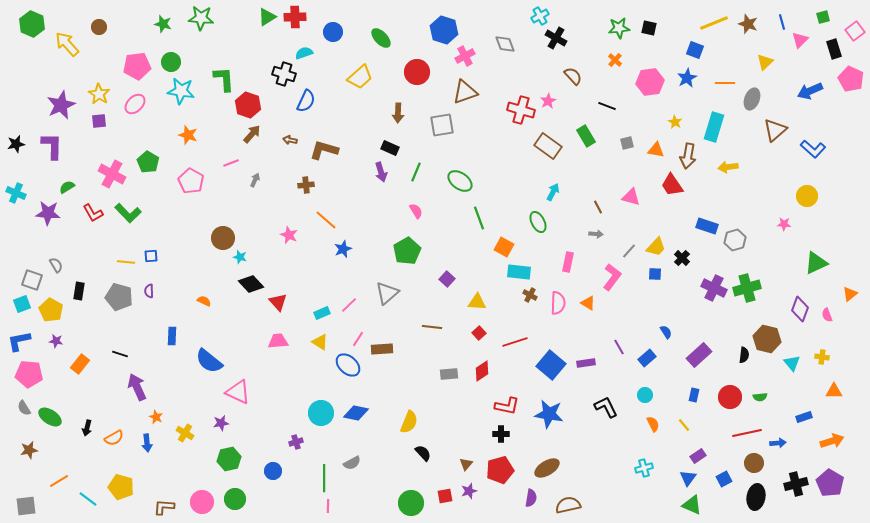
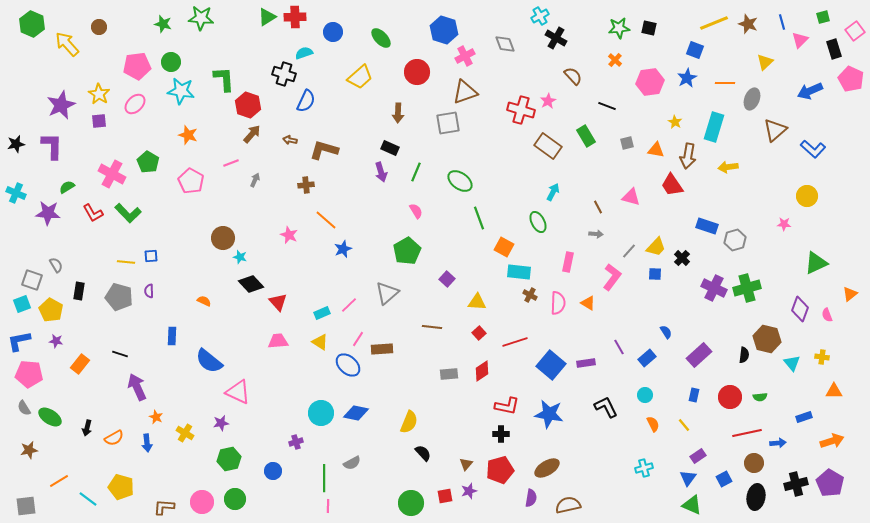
gray square at (442, 125): moved 6 px right, 2 px up
